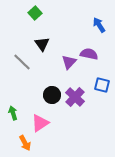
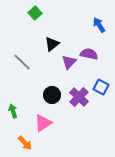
black triangle: moved 10 px right; rotated 28 degrees clockwise
blue square: moved 1 px left, 2 px down; rotated 14 degrees clockwise
purple cross: moved 4 px right
green arrow: moved 2 px up
pink triangle: moved 3 px right
orange arrow: rotated 14 degrees counterclockwise
